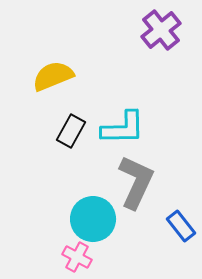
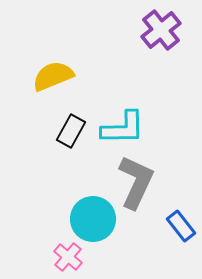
pink cross: moved 9 px left; rotated 12 degrees clockwise
